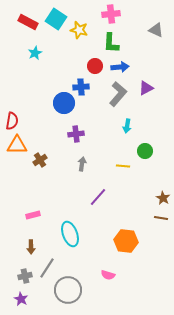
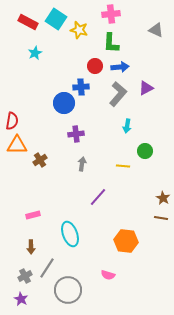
gray cross: rotated 16 degrees counterclockwise
